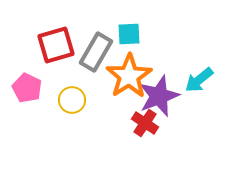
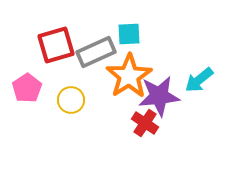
gray rectangle: rotated 36 degrees clockwise
pink pentagon: rotated 12 degrees clockwise
purple star: rotated 15 degrees clockwise
yellow circle: moved 1 px left
